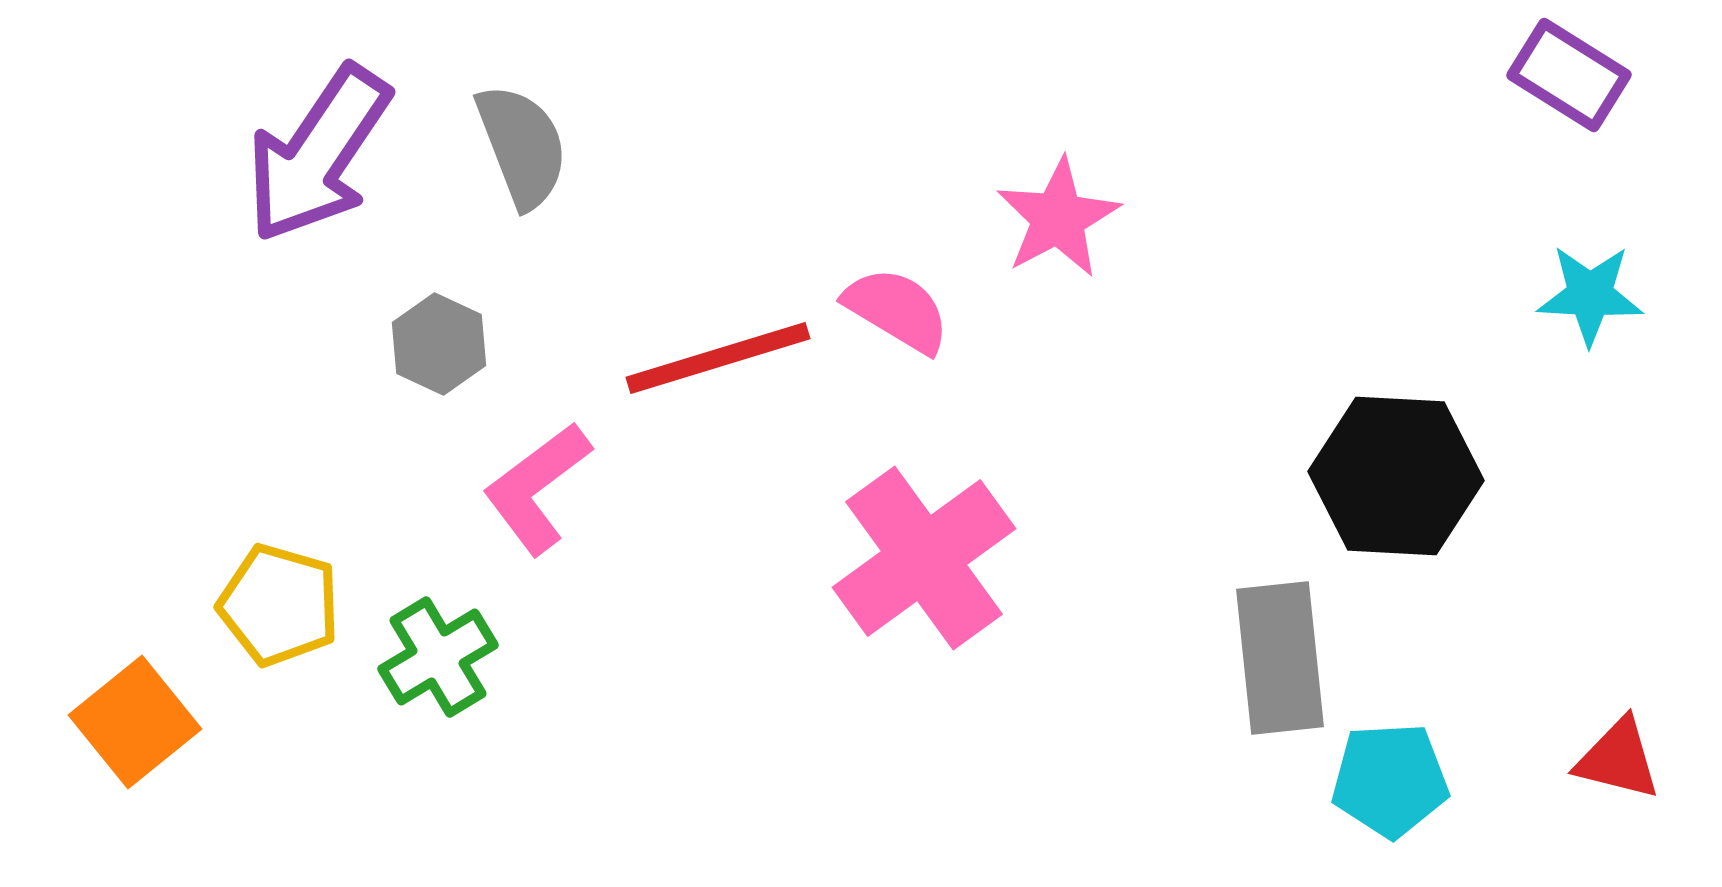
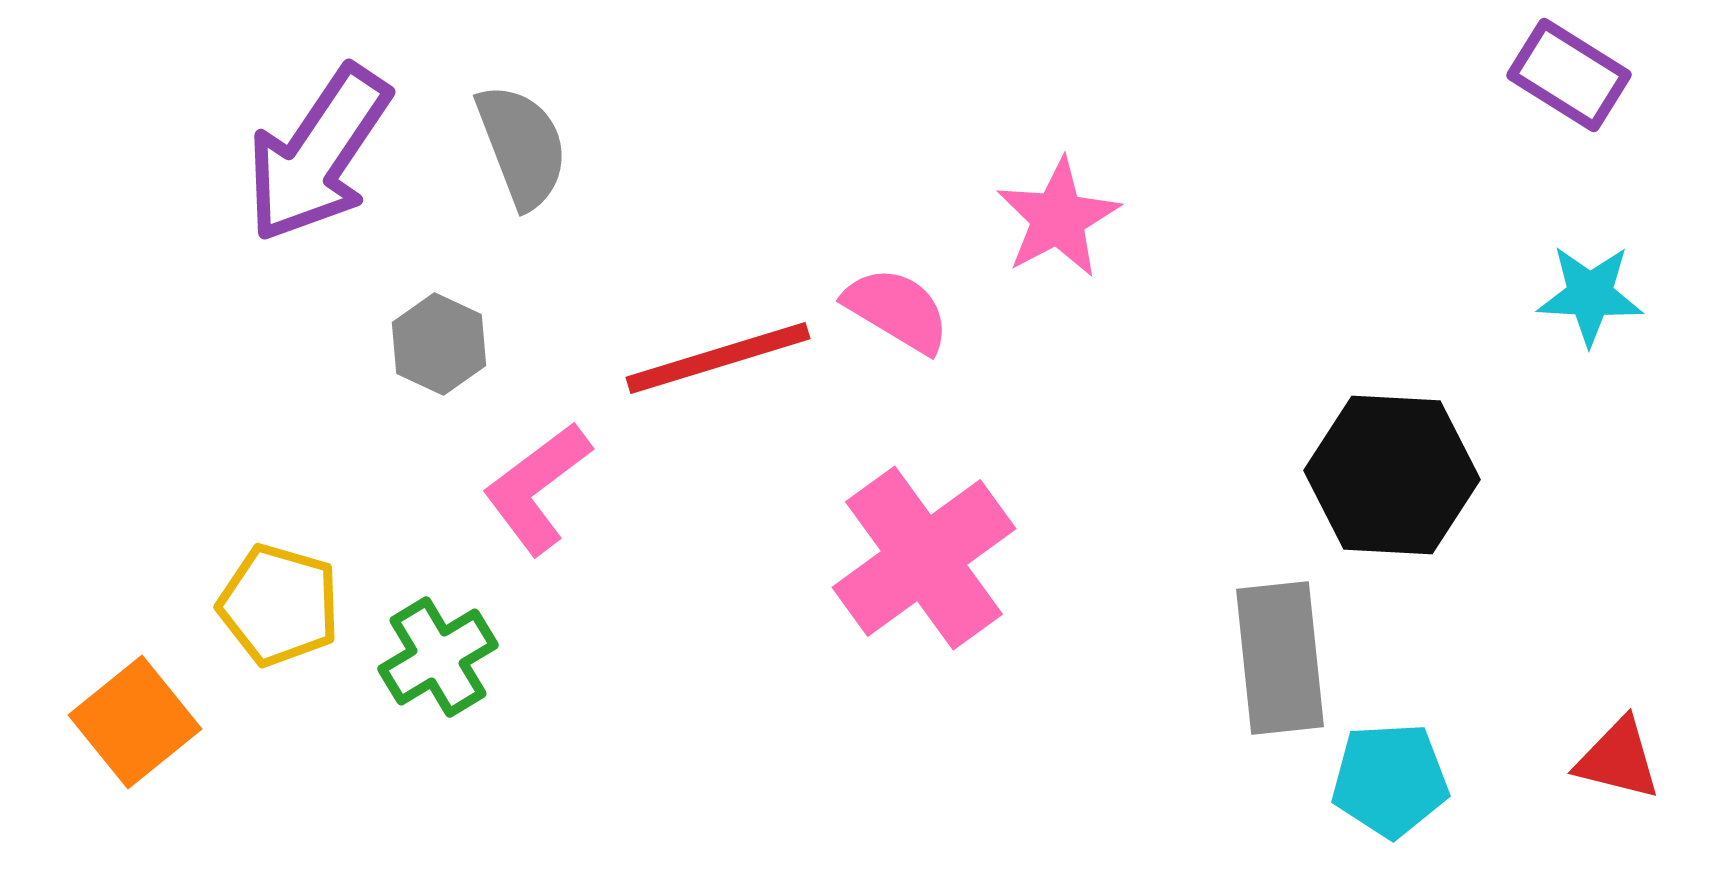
black hexagon: moved 4 px left, 1 px up
